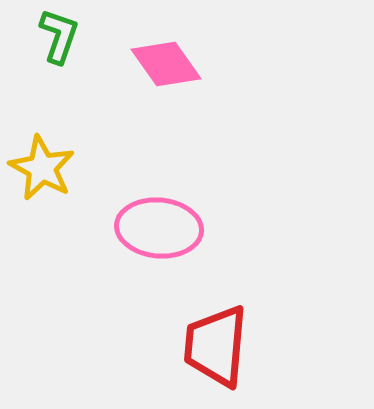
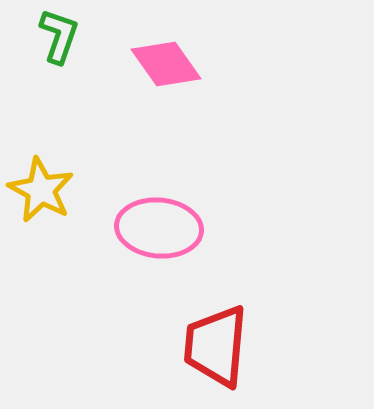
yellow star: moved 1 px left, 22 px down
